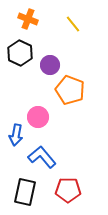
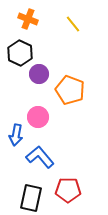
purple circle: moved 11 px left, 9 px down
blue L-shape: moved 2 px left
black rectangle: moved 6 px right, 6 px down
